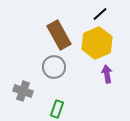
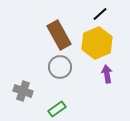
gray circle: moved 6 px right
green rectangle: rotated 36 degrees clockwise
